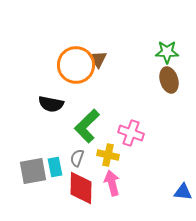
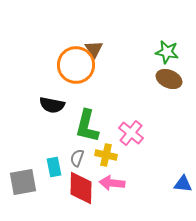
green star: rotated 10 degrees clockwise
brown triangle: moved 4 px left, 10 px up
brown ellipse: moved 1 px up; rotated 50 degrees counterclockwise
black semicircle: moved 1 px right, 1 px down
green L-shape: rotated 32 degrees counterclockwise
pink cross: rotated 20 degrees clockwise
yellow cross: moved 2 px left
cyan rectangle: moved 1 px left
gray square: moved 10 px left, 11 px down
pink arrow: rotated 70 degrees counterclockwise
blue triangle: moved 8 px up
